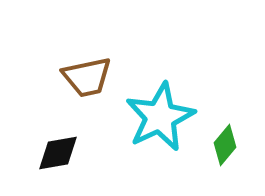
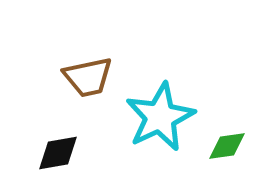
brown trapezoid: moved 1 px right
green diamond: moved 2 px right, 1 px down; rotated 42 degrees clockwise
